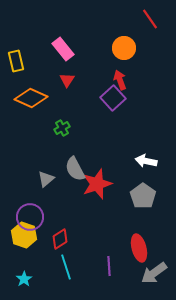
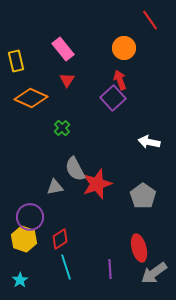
red line: moved 1 px down
green cross: rotated 14 degrees counterclockwise
white arrow: moved 3 px right, 19 px up
gray triangle: moved 9 px right, 8 px down; rotated 30 degrees clockwise
yellow hexagon: moved 4 px down
purple line: moved 1 px right, 3 px down
cyan star: moved 4 px left, 1 px down
